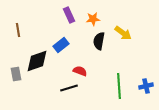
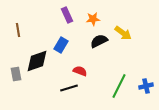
purple rectangle: moved 2 px left
black semicircle: rotated 54 degrees clockwise
blue rectangle: rotated 21 degrees counterclockwise
green line: rotated 30 degrees clockwise
